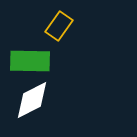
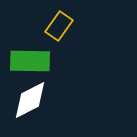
white diamond: moved 2 px left
